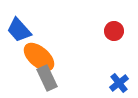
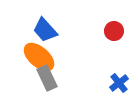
blue trapezoid: moved 26 px right
